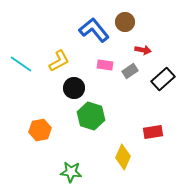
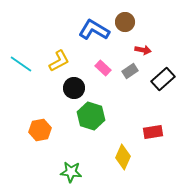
blue L-shape: rotated 20 degrees counterclockwise
pink rectangle: moved 2 px left, 3 px down; rotated 35 degrees clockwise
